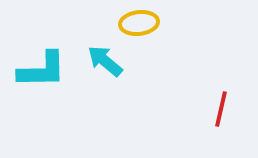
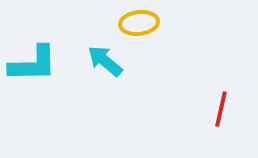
cyan L-shape: moved 9 px left, 6 px up
